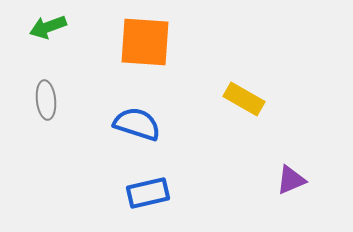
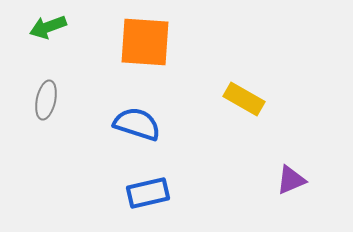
gray ellipse: rotated 18 degrees clockwise
